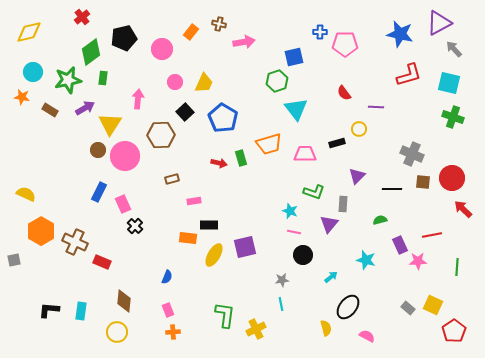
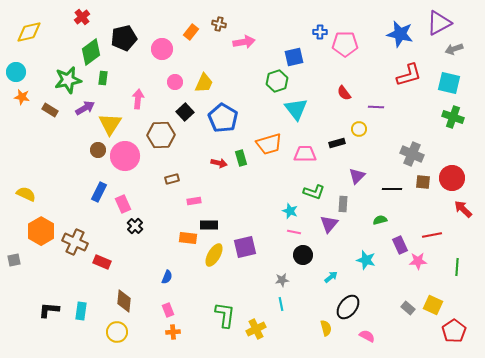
gray arrow at (454, 49): rotated 66 degrees counterclockwise
cyan circle at (33, 72): moved 17 px left
